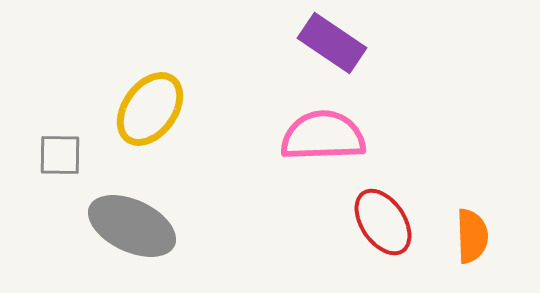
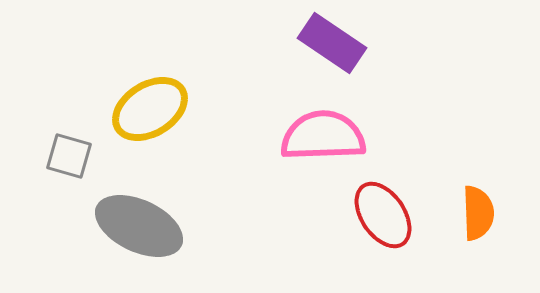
yellow ellipse: rotated 22 degrees clockwise
gray square: moved 9 px right, 1 px down; rotated 15 degrees clockwise
red ellipse: moved 7 px up
gray ellipse: moved 7 px right
orange semicircle: moved 6 px right, 23 px up
